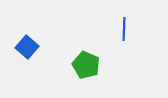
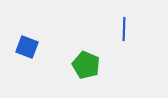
blue square: rotated 20 degrees counterclockwise
